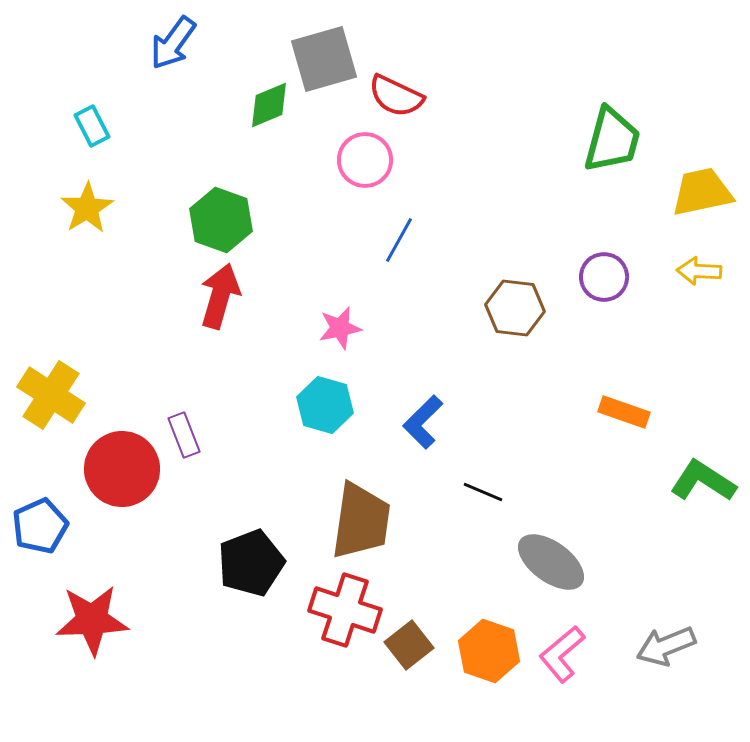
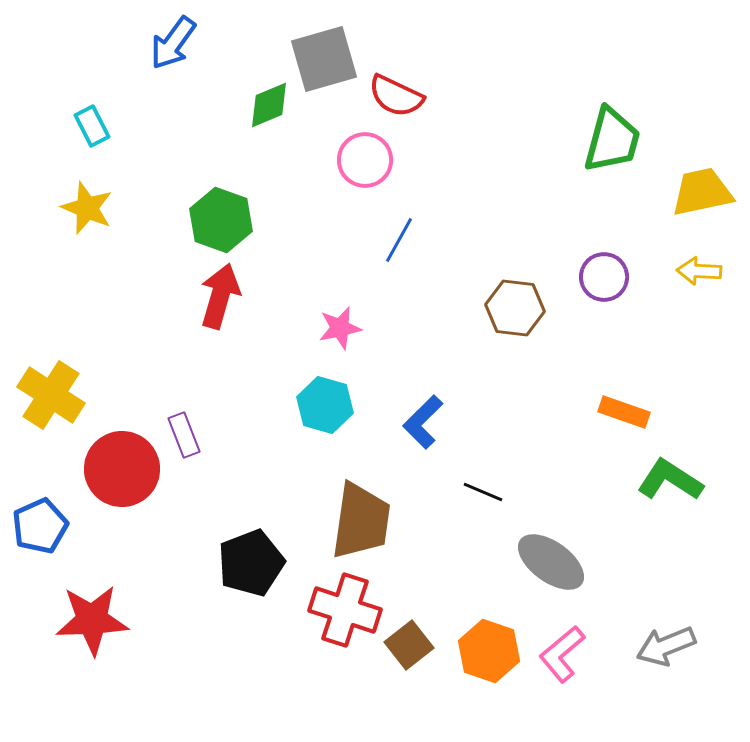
yellow star: rotated 18 degrees counterclockwise
green L-shape: moved 33 px left, 1 px up
